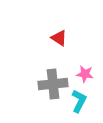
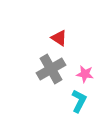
gray cross: moved 2 px left, 15 px up; rotated 24 degrees counterclockwise
